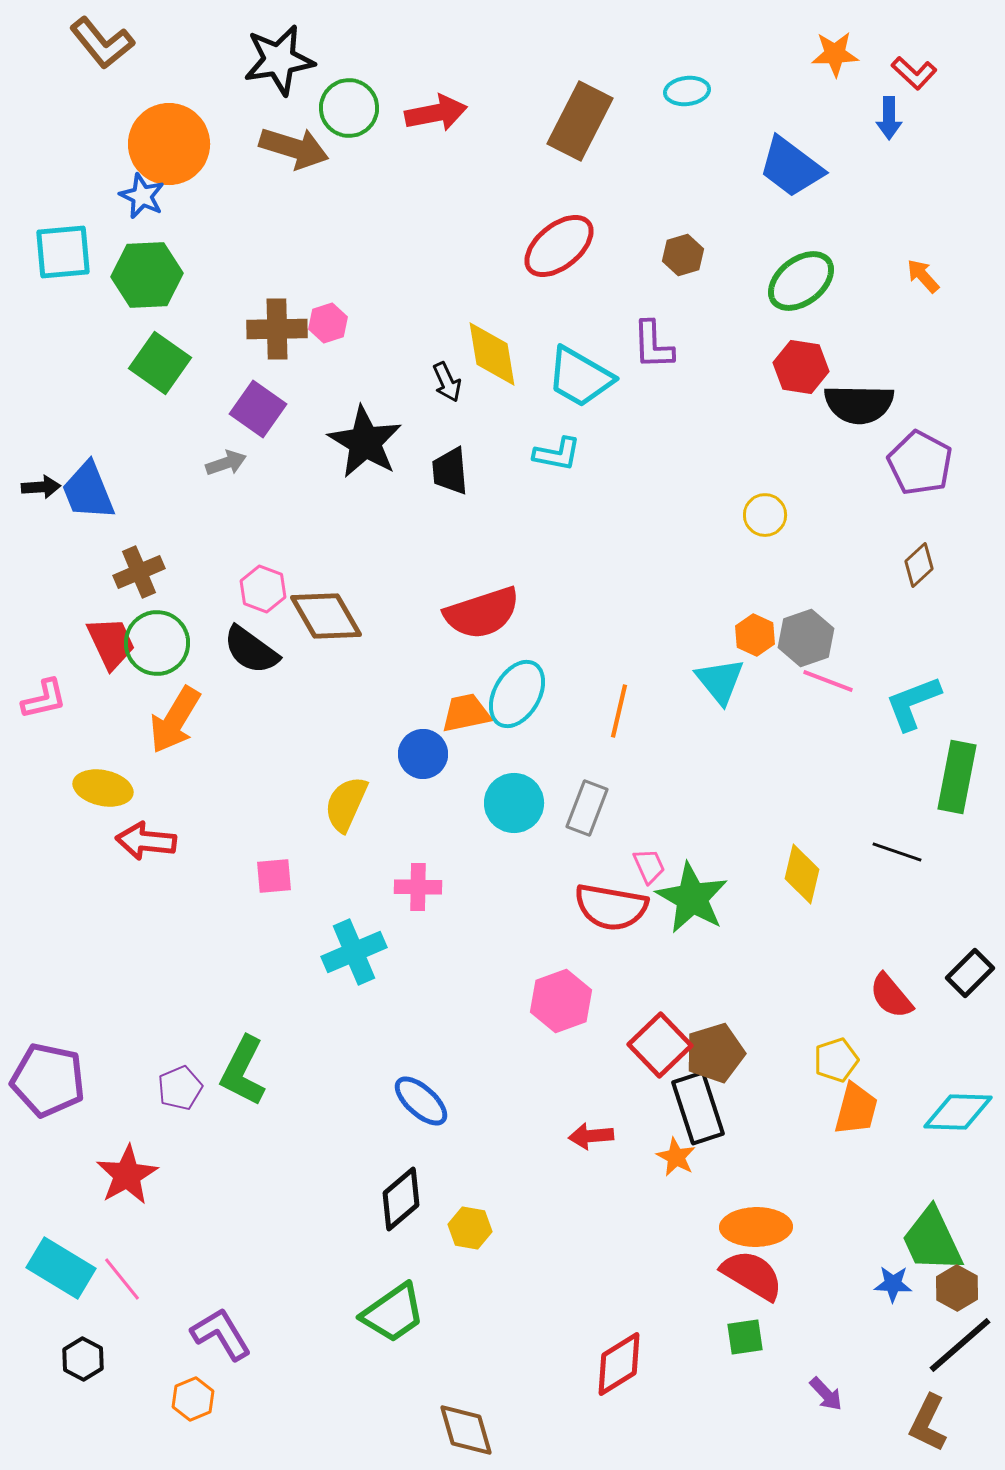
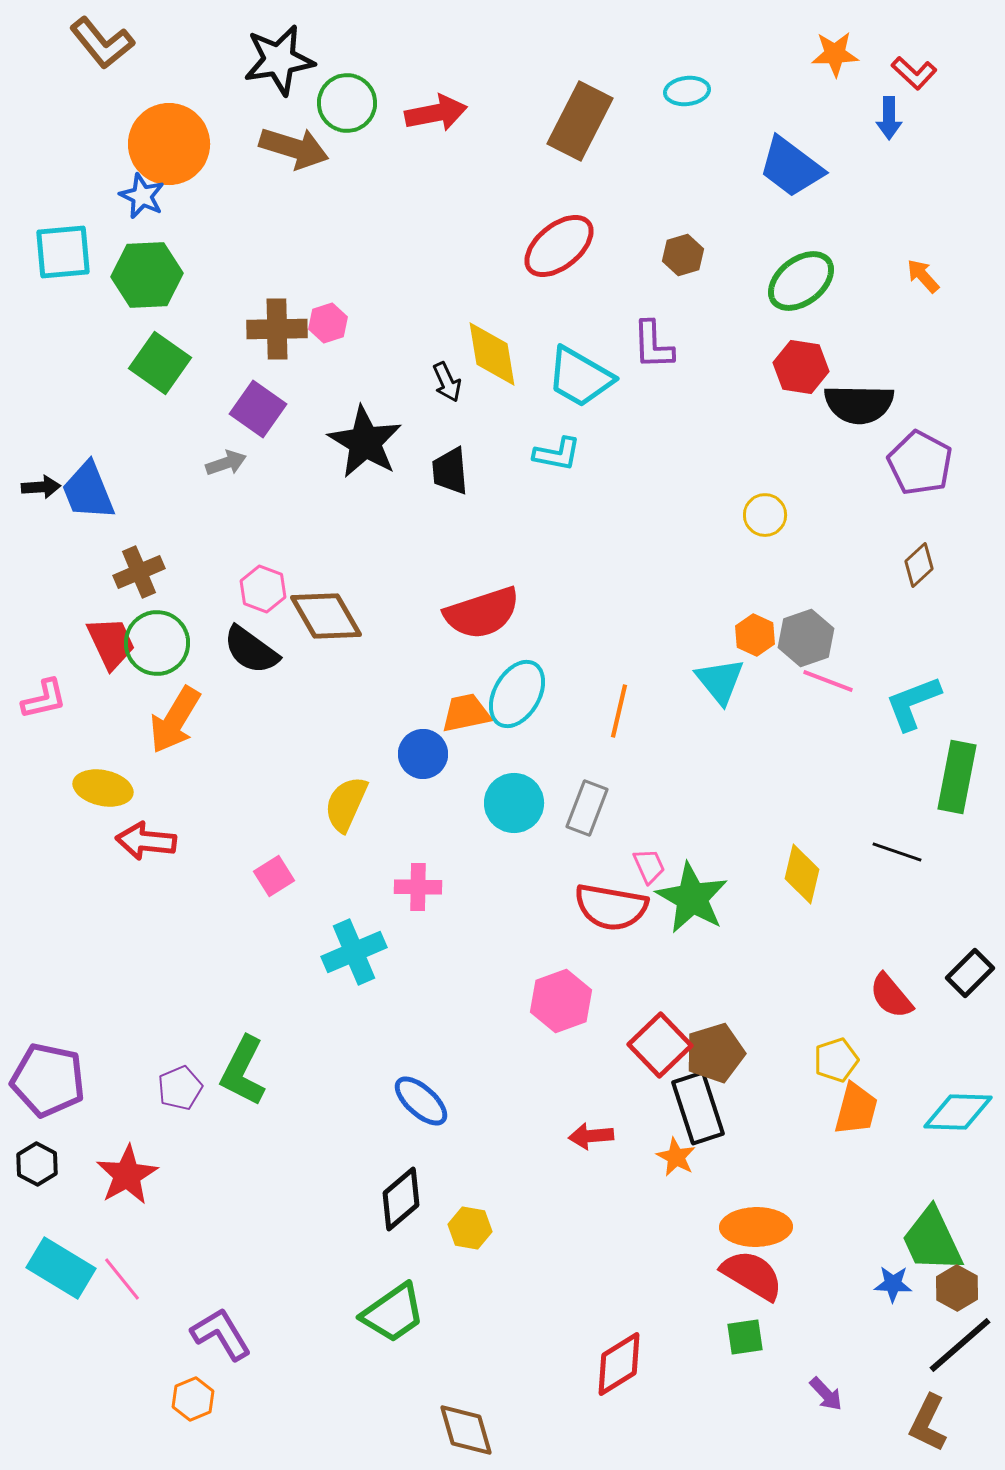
green circle at (349, 108): moved 2 px left, 5 px up
pink square at (274, 876): rotated 27 degrees counterclockwise
black hexagon at (83, 1359): moved 46 px left, 195 px up
